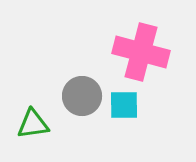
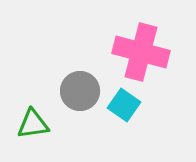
gray circle: moved 2 px left, 5 px up
cyan square: rotated 36 degrees clockwise
